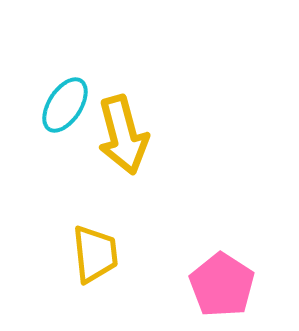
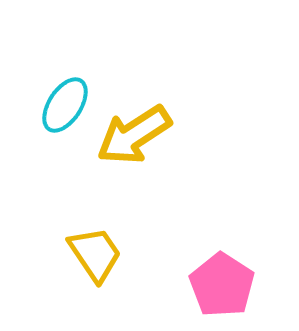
yellow arrow: moved 11 px right; rotated 72 degrees clockwise
yellow trapezoid: rotated 28 degrees counterclockwise
